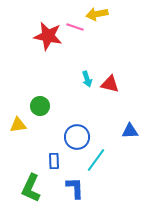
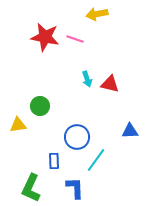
pink line: moved 12 px down
red star: moved 3 px left, 1 px down
